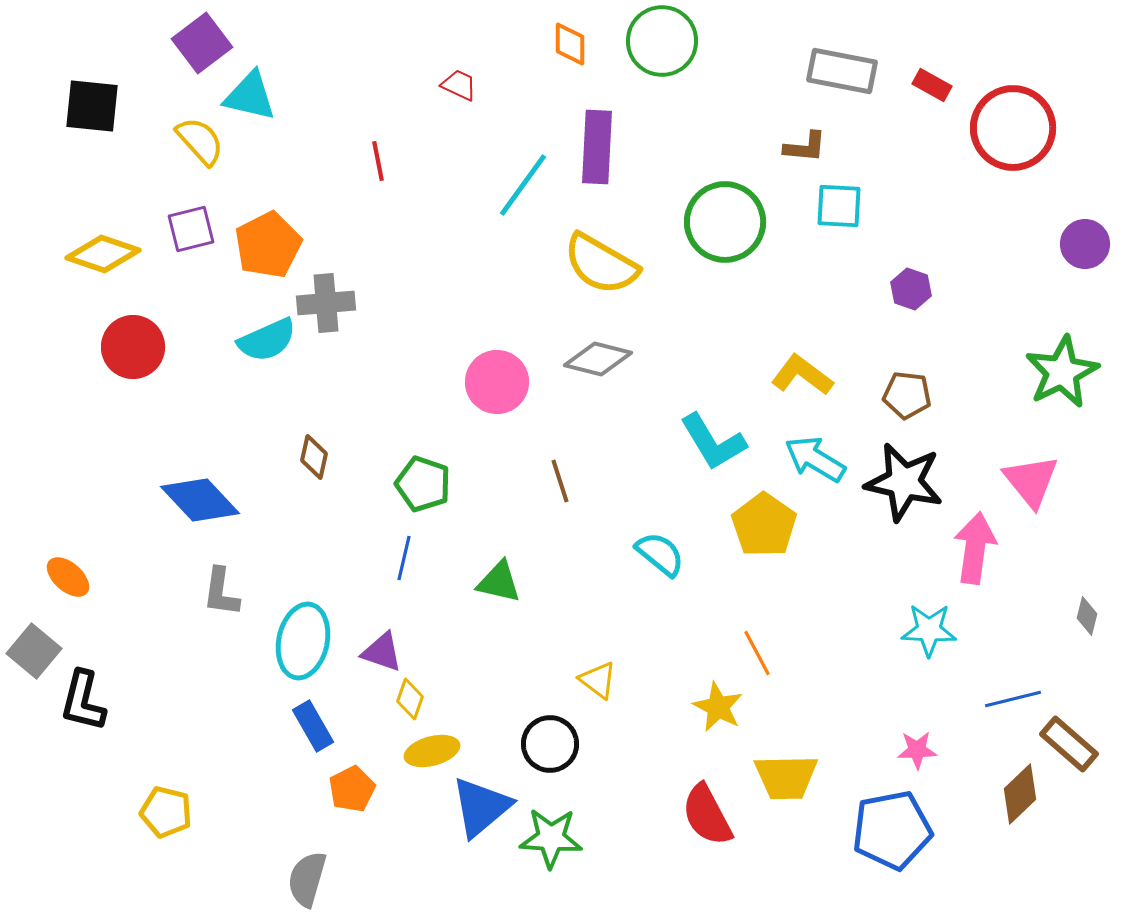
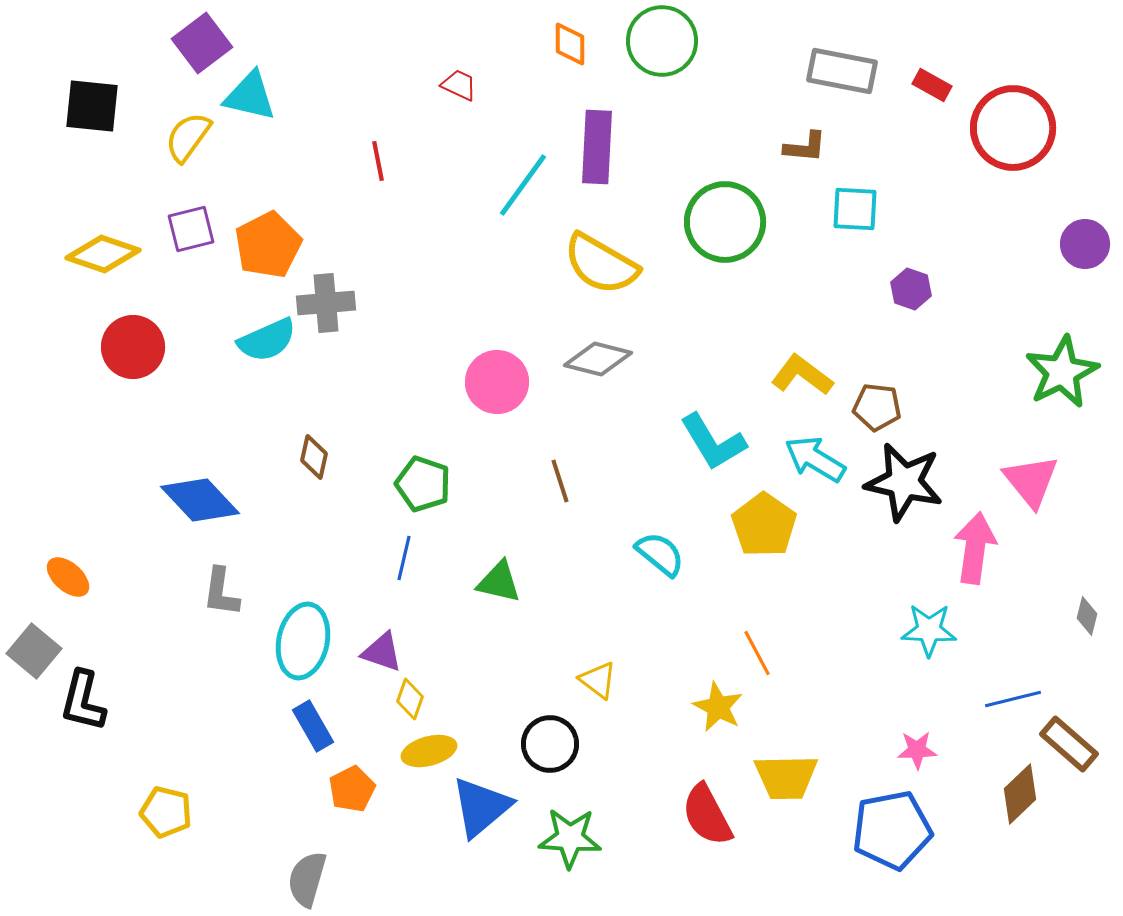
yellow semicircle at (200, 141): moved 12 px left, 4 px up; rotated 102 degrees counterclockwise
cyan square at (839, 206): moved 16 px right, 3 px down
brown pentagon at (907, 395): moved 30 px left, 12 px down
yellow ellipse at (432, 751): moved 3 px left
green star at (551, 838): moved 19 px right
